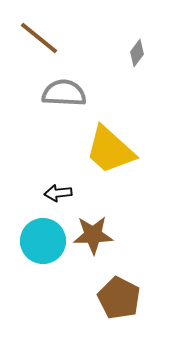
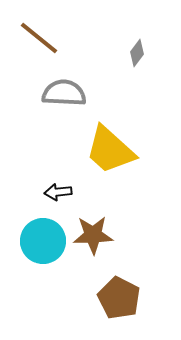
black arrow: moved 1 px up
